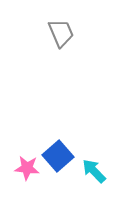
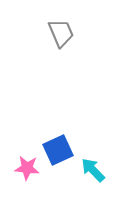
blue square: moved 6 px up; rotated 16 degrees clockwise
cyan arrow: moved 1 px left, 1 px up
